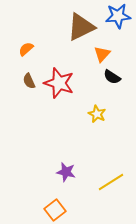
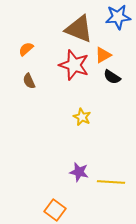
blue star: moved 1 px down
brown triangle: moved 2 px left, 2 px down; rotated 48 degrees clockwise
orange triangle: moved 1 px right, 1 px down; rotated 18 degrees clockwise
red star: moved 15 px right, 18 px up
yellow star: moved 15 px left, 3 px down
purple star: moved 13 px right
yellow line: rotated 36 degrees clockwise
orange square: rotated 15 degrees counterclockwise
